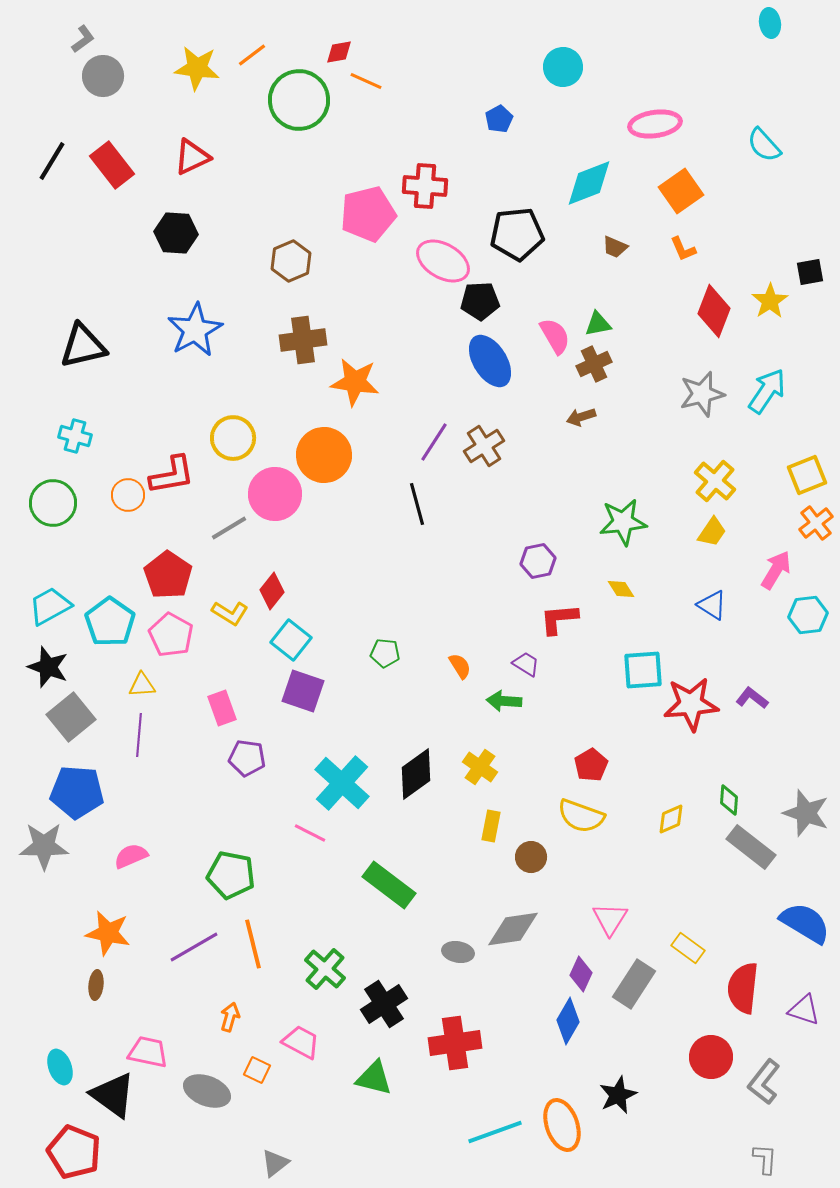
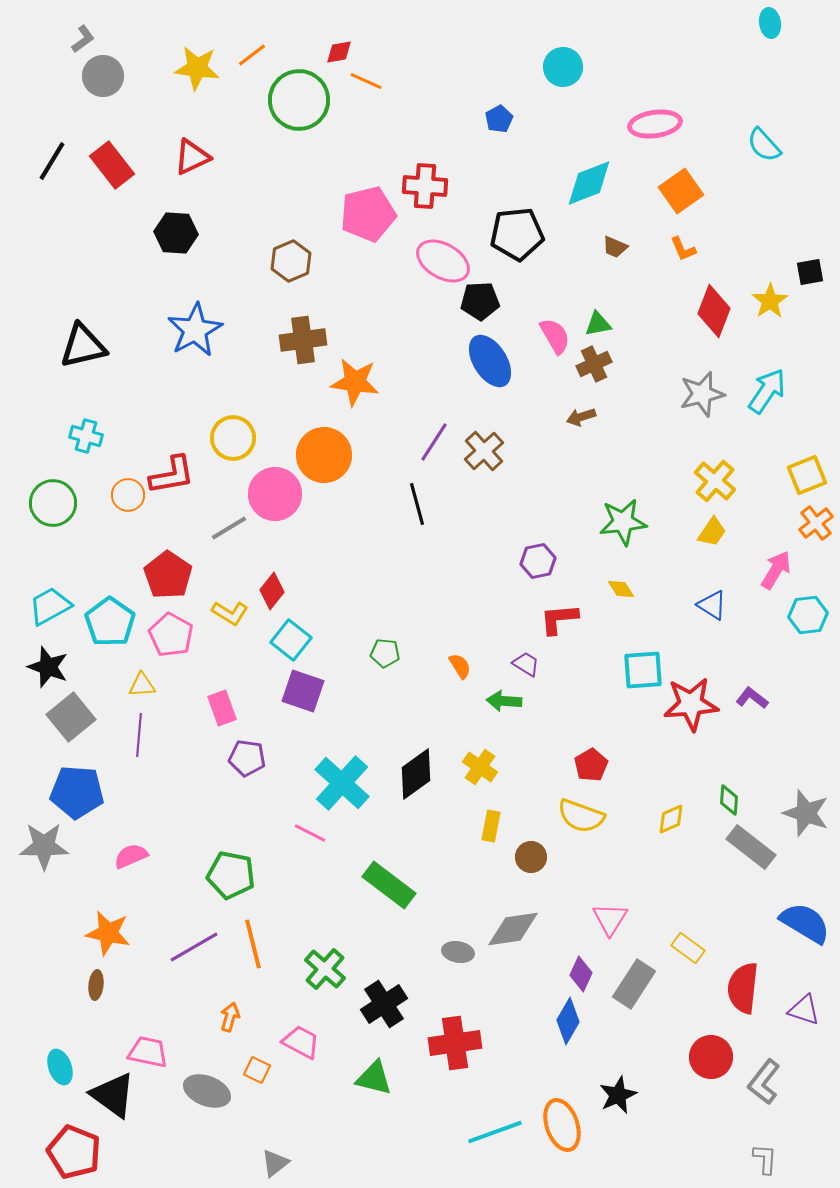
cyan cross at (75, 436): moved 11 px right
brown cross at (484, 446): moved 5 px down; rotated 9 degrees counterclockwise
